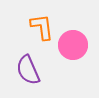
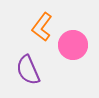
orange L-shape: rotated 136 degrees counterclockwise
